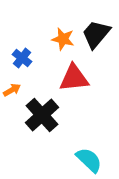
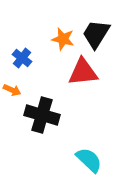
black trapezoid: rotated 8 degrees counterclockwise
red triangle: moved 9 px right, 6 px up
orange arrow: rotated 54 degrees clockwise
black cross: rotated 32 degrees counterclockwise
